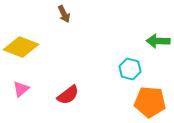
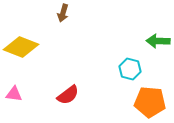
brown arrow: moved 1 px left, 1 px up; rotated 42 degrees clockwise
pink triangle: moved 7 px left, 5 px down; rotated 48 degrees clockwise
